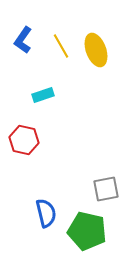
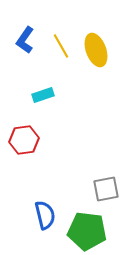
blue L-shape: moved 2 px right
red hexagon: rotated 20 degrees counterclockwise
blue semicircle: moved 1 px left, 2 px down
green pentagon: rotated 6 degrees counterclockwise
